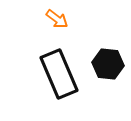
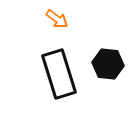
black rectangle: rotated 6 degrees clockwise
